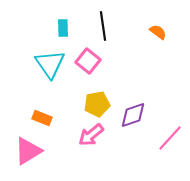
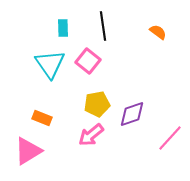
purple diamond: moved 1 px left, 1 px up
